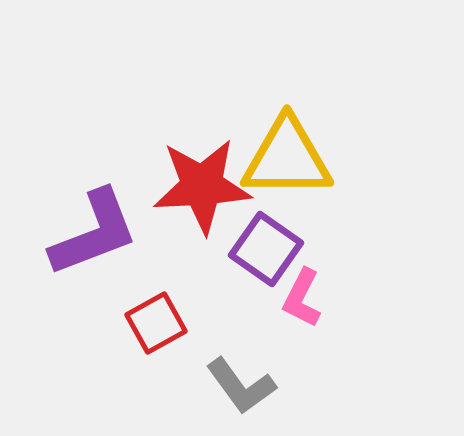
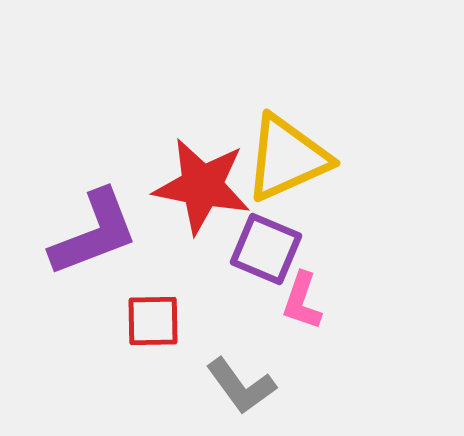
yellow triangle: rotated 24 degrees counterclockwise
red star: rotated 14 degrees clockwise
purple square: rotated 12 degrees counterclockwise
pink L-shape: moved 3 px down; rotated 8 degrees counterclockwise
red square: moved 3 px left, 2 px up; rotated 28 degrees clockwise
